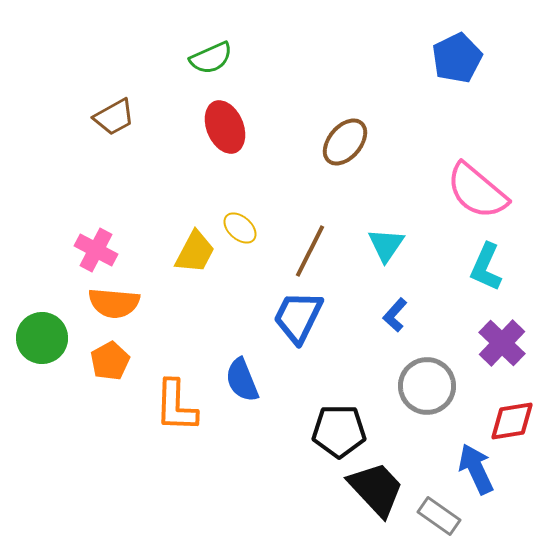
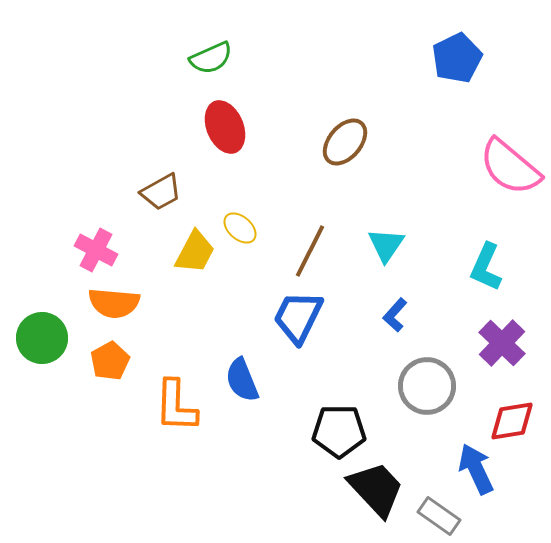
brown trapezoid: moved 47 px right, 75 px down
pink semicircle: moved 33 px right, 24 px up
